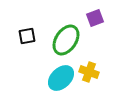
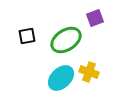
green ellipse: rotated 24 degrees clockwise
